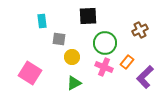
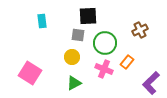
gray square: moved 19 px right, 4 px up
pink cross: moved 2 px down
purple L-shape: moved 6 px right, 6 px down
